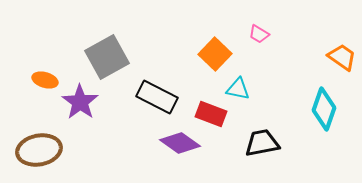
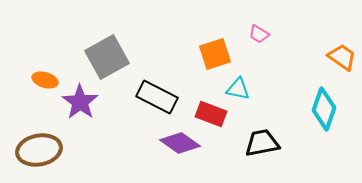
orange square: rotated 28 degrees clockwise
